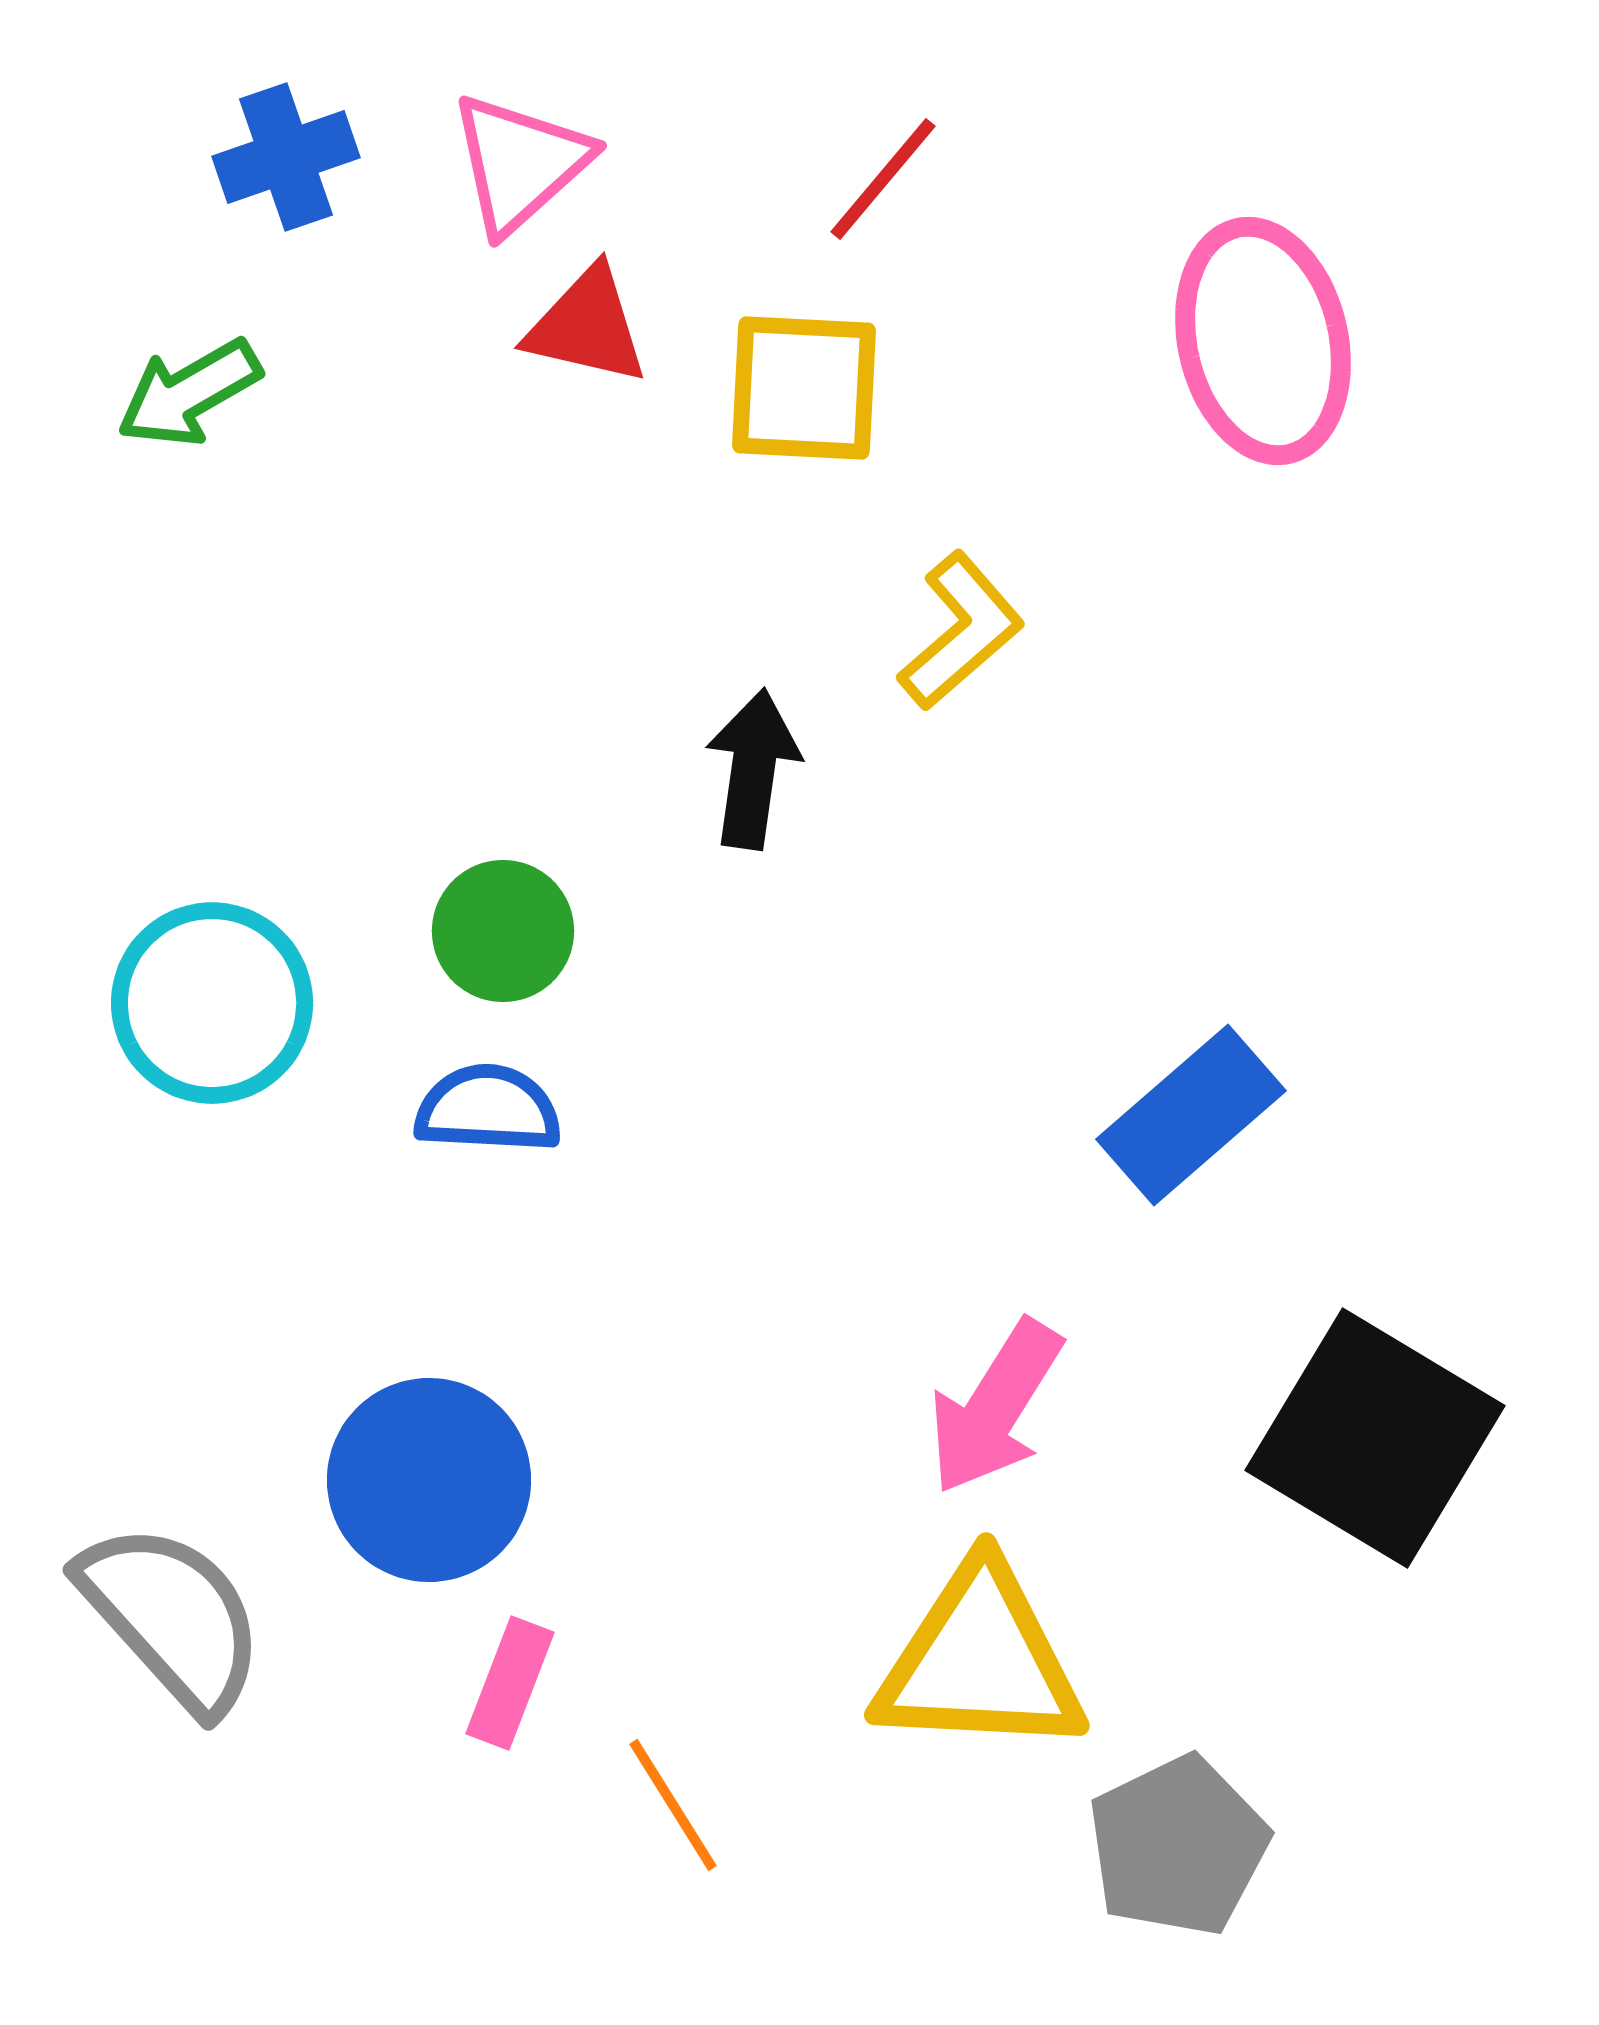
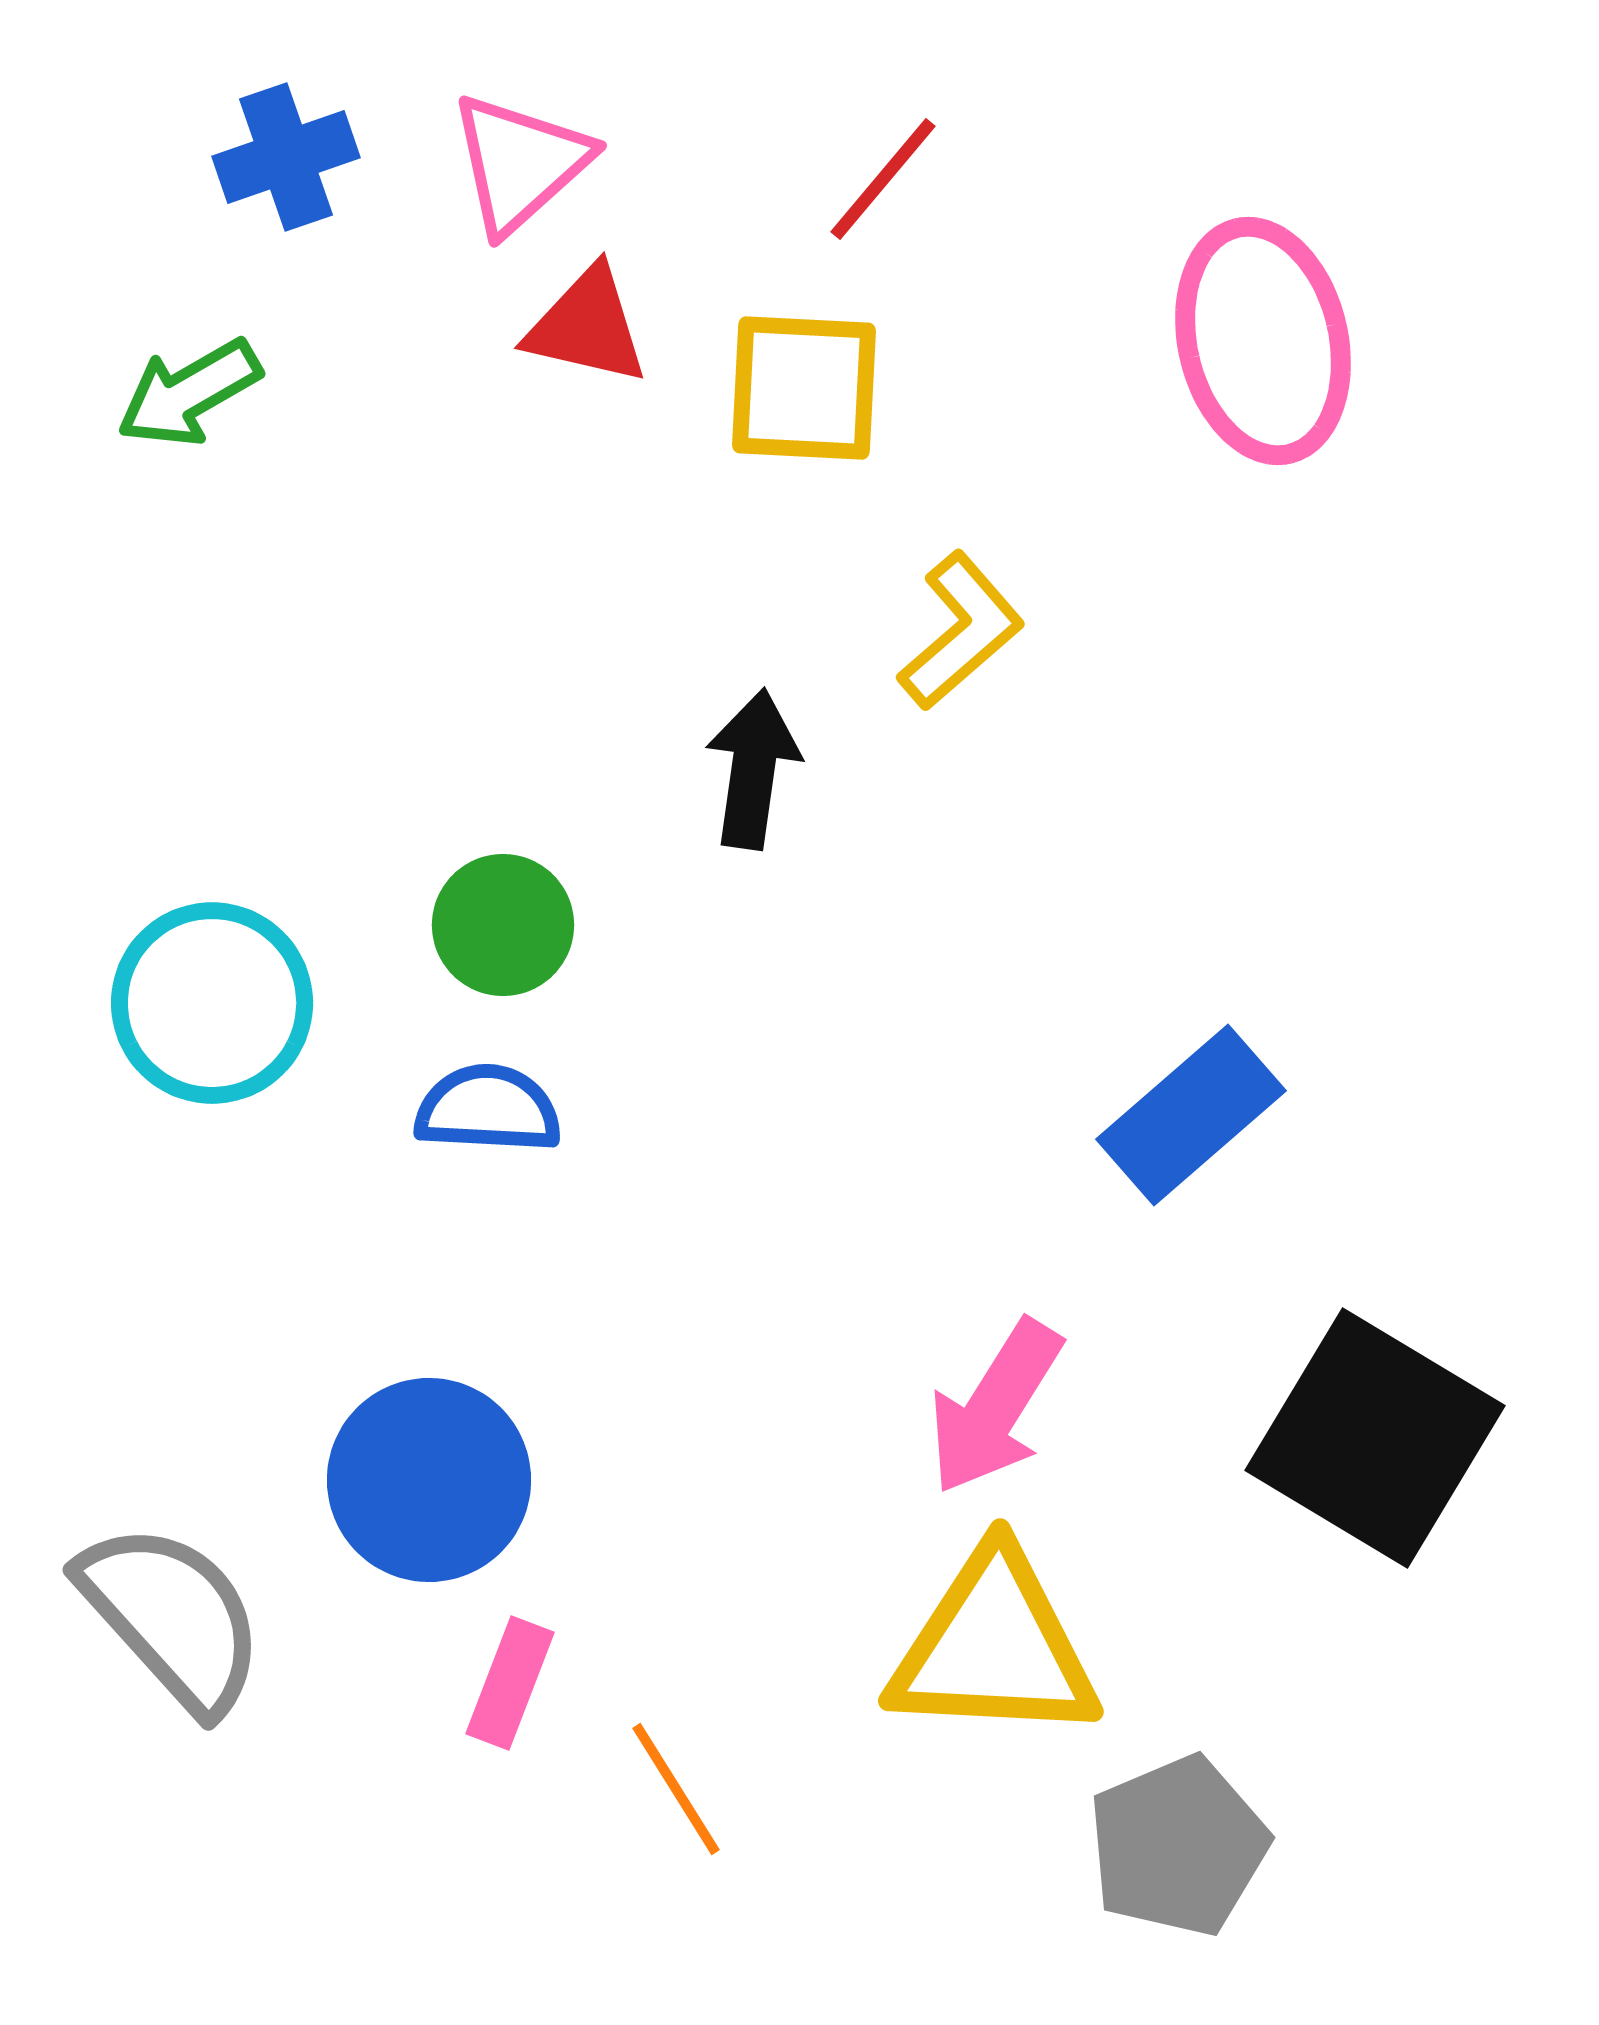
green circle: moved 6 px up
yellow triangle: moved 14 px right, 14 px up
orange line: moved 3 px right, 16 px up
gray pentagon: rotated 3 degrees clockwise
